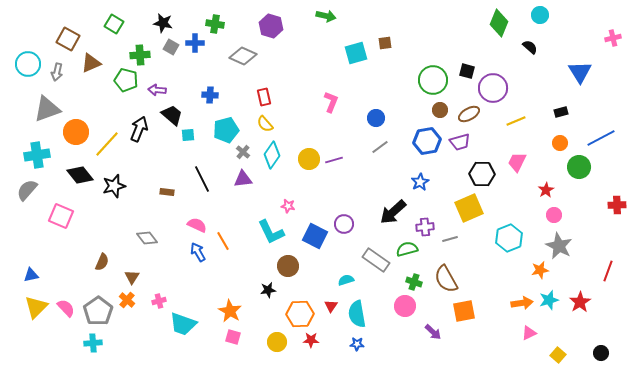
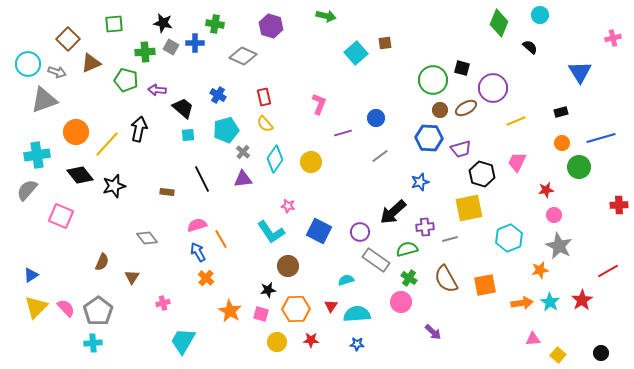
green square at (114, 24): rotated 36 degrees counterclockwise
brown square at (68, 39): rotated 15 degrees clockwise
cyan square at (356, 53): rotated 25 degrees counterclockwise
green cross at (140, 55): moved 5 px right, 3 px up
black square at (467, 71): moved 5 px left, 3 px up
gray arrow at (57, 72): rotated 84 degrees counterclockwise
blue cross at (210, 95): moved 8 px right; rotated 28 degrees clockwise
pink L-shape at (331, 102): moved 12 px left, 2 px down
gray triangle at (47, 109): moved 3 px left, 9 px up
brown ellipse at (469, 114): moved 3 px left, 6 px up
black trapezoid at (172, 115): moved 11 px right, 7 px up
black arrow at (139, 129): rotated 10 degrees counterclockwise
blue line at (601, 138): rotated 12 degrees clockwise
blue hexagon at (427, 141): moved 2 px right, 3 px up; rotated 12 degrees clockwise
purple trapezoid at (460, 142): moved 1 px right, 7 px down
orange circle at (560, 143): moved 2 px right
gray line at (380, 147): moved 9 px down
cyan diamond at (272, 155): moved 3 px right, 4 px down
yellow circle at (309, 159): moved 2 px right, 3 px down
purple line at (334, 160): moved 9 px right, 27 px up
black hexagon at (482, 174): rotated 15 degrees clockwise
blue star at (420, 182): rotated 12 degrees clockwise
red star at (546, 190): rotated 21 degrees clockwise
red cross at (617, 205): moved 2 px right
yellow square at (469, 208): rotated 12 degrees clockwise
purple circle at (344, 224): moved 16 px right, 8 px down
pink semicircle at (197, 225): rotated 42 degrees counterclockwise
cyan L-shape at (271, 232): rotated 8 degrees counterclockwise
blue square at (315, 236): moved 4 px right, 5 px up
orange line at (223, 241): moved 2 px left, 2 px up
red line at (608, 271): rotated 40 degrees clockwise
blue triangle at (31, 275): rotated 21 degrees counterclockwise
green cross at (414, 282): moved 5 px left, 4 px up; rotated 14 degrees clockwise
orange cross at (127, 300): moved 79 px right, 22 px up
cyan star at (549, 300): moved 1 px right, 2 px down; rotated 24 degrees counterclockwise
pink cross at (159, 301): moved 4 px right, 2 px down
red star at (580, 302): moved 2 px right, 2 px up
pink circle at (405, 306): moved 4 px left, 4 px up
orange square at (464, 311): moved 21 px right, 26 px up
orange hexagon at (300, 314): moved 4 px left, 5 px up
cyan semicircle at (357, 314): rotated 96 degrees clockwise
cyan trapezoid at (183, 324): moved 17 px down; rotated 100 degrees clockwise
pink triangle at (529, 333): moved 4 px right, 6 px down; rotated 21 degrees clockwise
pink square at (233, 337): moved 28 px right, 23 px up
